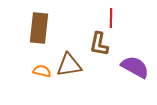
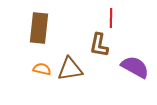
brown L-shape: moved 1 px down
brown triangle: moved 1 px right, 4 px down
orange semicircle: moved 2 px up
